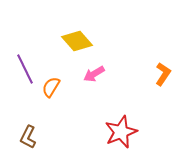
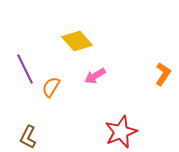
pink arrow: moved 1 px right, 2 px down
